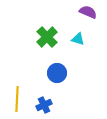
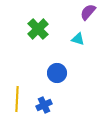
purple semicircle: rotated 72 degrees counterclockwise
green cross: moved 9 px left, 8 px up
